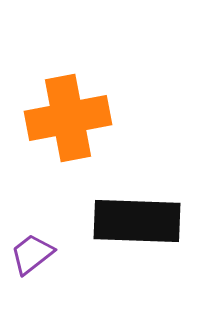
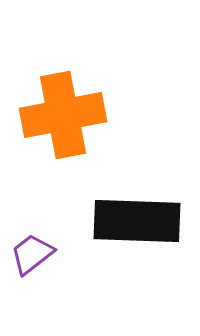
orange cross: moved 5 px left, 3 px up
